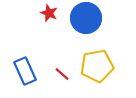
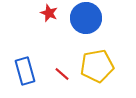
blue rectangle: rotated 8 degrees clockwise
